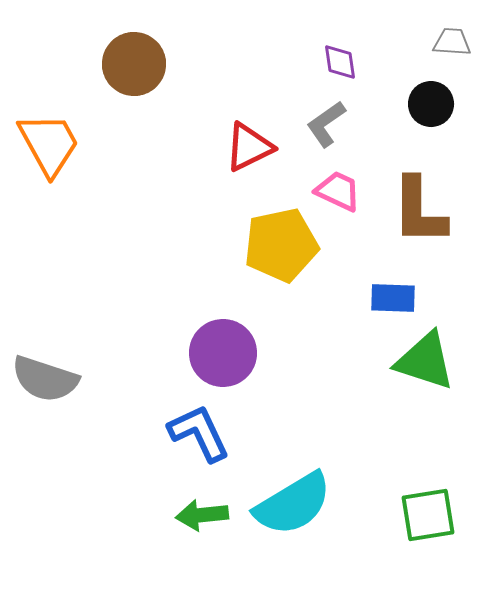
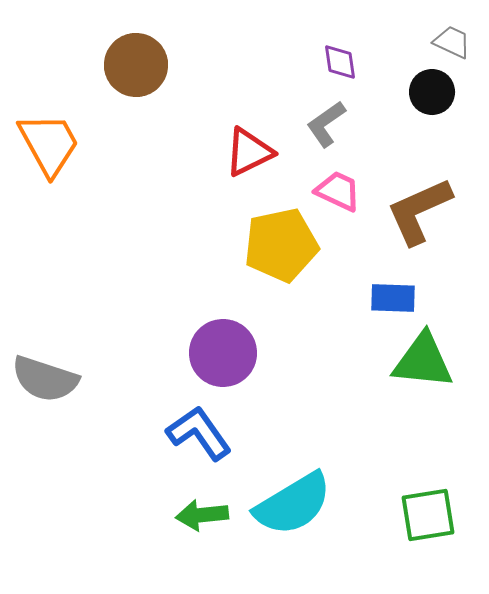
gray trapezoid: rotated 21 degrees clockwise
brown circle: moved 2 px right, 1 px down
black circle: moved 1 px right, 12 px up
red triangle: moved 5 px down
brown L-shape: rotated 66 degrees clockwise
green triangle: moved 2 px left; rotated 12 degrees counterclockwise
blue L-shape: rotated 10 degrees counterclockwise
